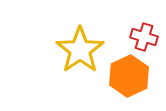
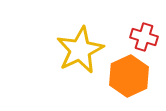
yellow star: rotated 9 degrees clockwise
